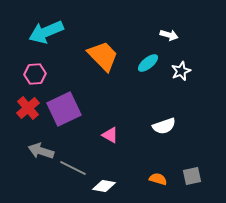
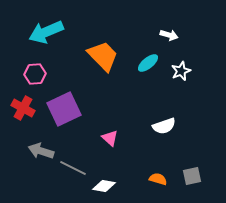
red cross: moved 5 px left; rotated 20 degrees counterclockwise
pink triangle: moved 3 px down; rotated 12 degrees clockwise
